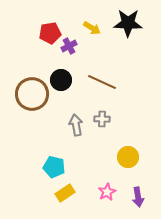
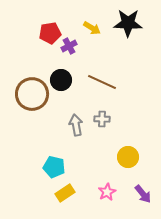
purple arrow: moved 5 px right, 3 px up; rotated 30 degrees counterclockwise
